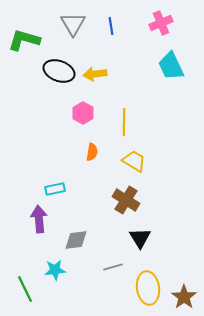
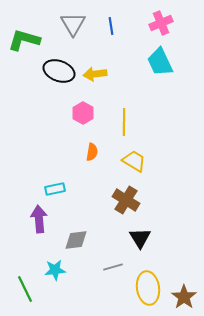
cyan trapezoid: moved 11 px left, 4 px up
